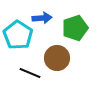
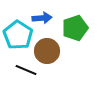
brown circle: moved 10 px left, 7 px up
black line: moved 4 px left, 3 px up
